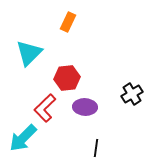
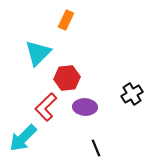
orange rectangle: moved 2 px left, 2 px up
cyan triangle: moved 9 px right
red L-shape: moved 1 px right, 1 px up
black line: rotated 30 degrees counterclockwise
